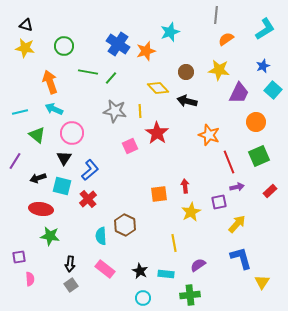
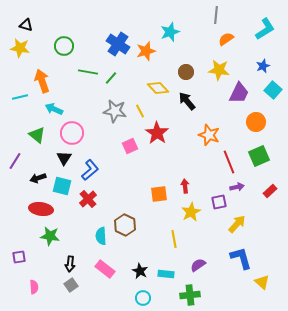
yellow star at (25, 48): moved 5 px left
orange arrow at (50, 82): moved 8 px left, 1 px up
black arrow at (187, 101): rotated 36 degrees clockwise
yellow line at (140, 111): rotated 24 degrees counterclockwise
cyan line at (20, 112): moved 15 px up
yellow line at (174, 243): moved 4 px up
pink semicircle at (30, 279): moved 4 px right, 8 px down
yellow triangle at (262, 282): rotated 21 degrees counterclockwise
